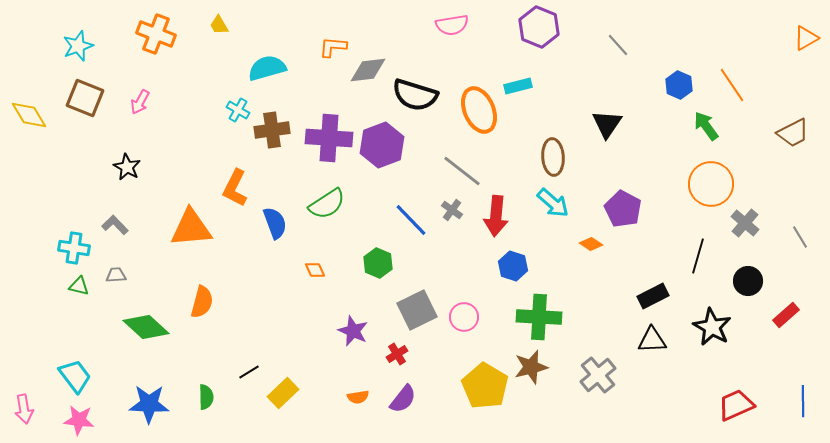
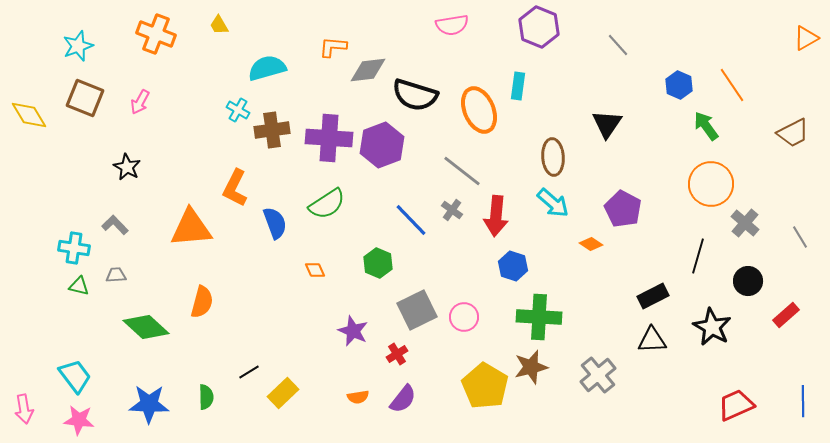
cyan rectangle at (518, 86): rotated 68 degrees counterclockwise
